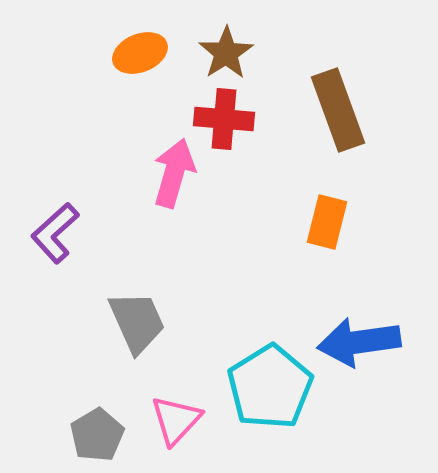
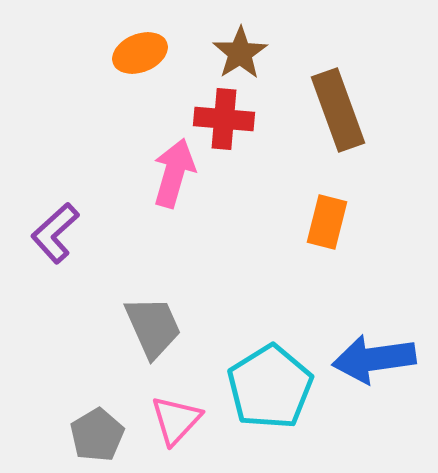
brown star: moved 14 px right
gray trapezoid: moved 16 px right, 5 px down
blue arrow: moved 15 px right, 17 px down
